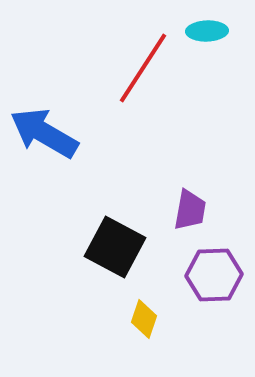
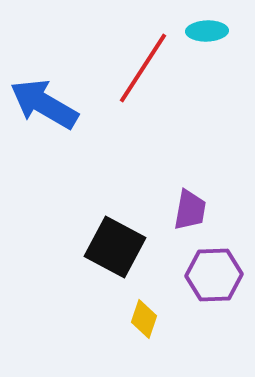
blue arrow: moved 29 px up
